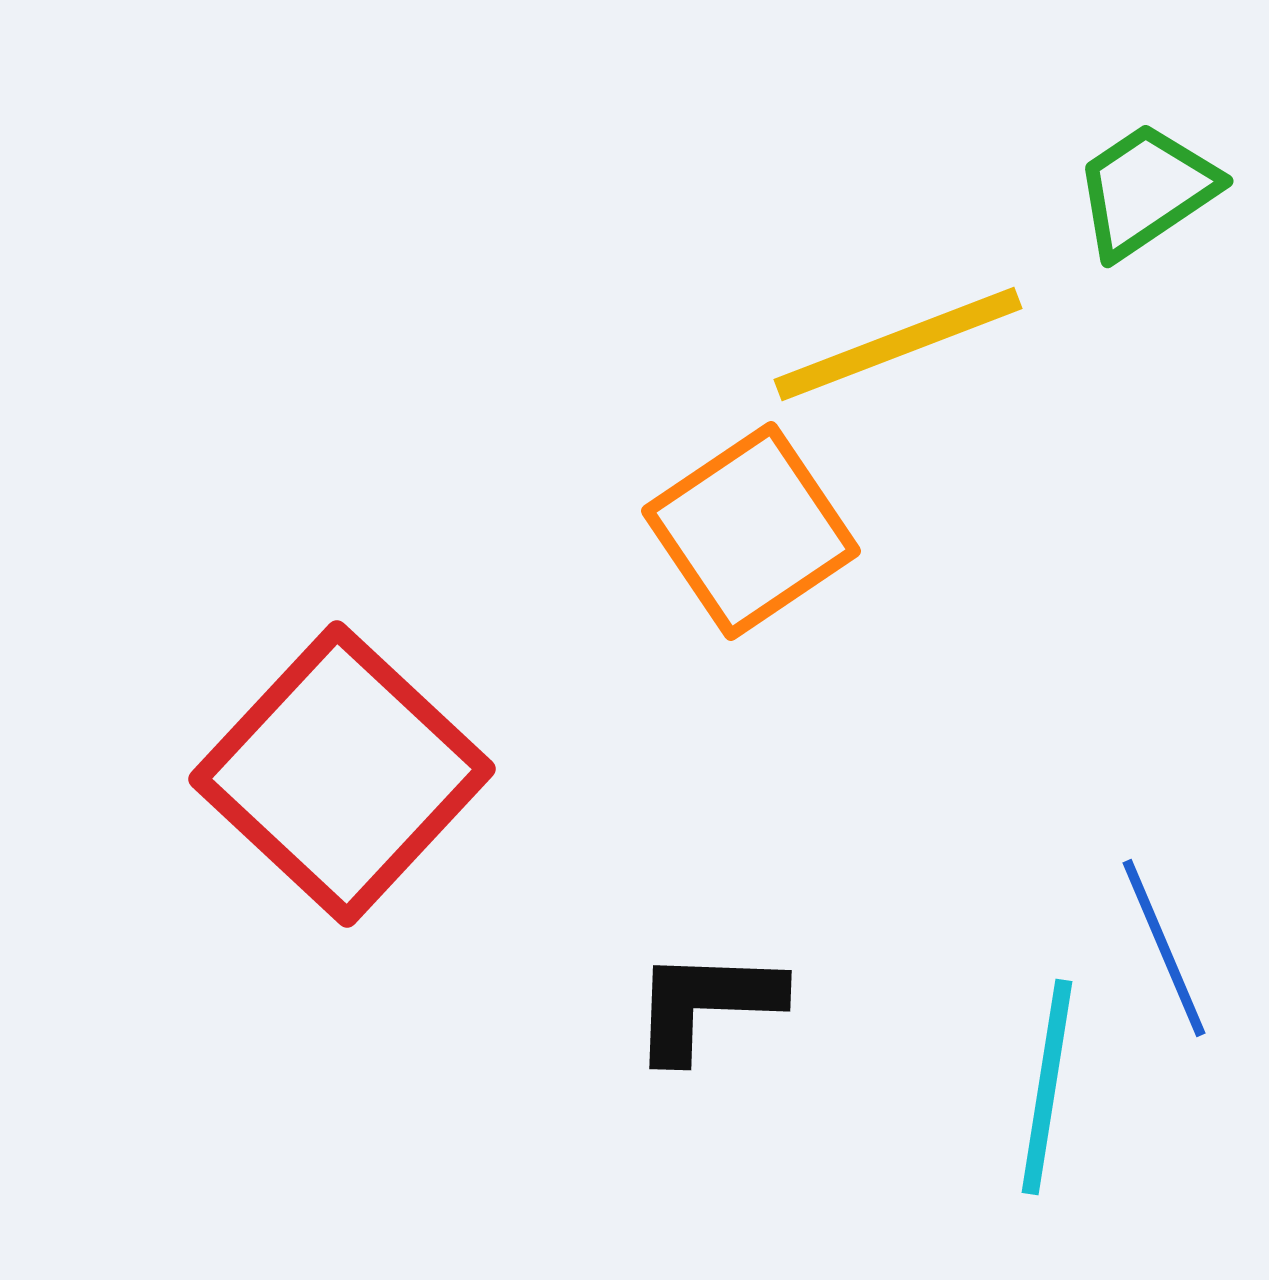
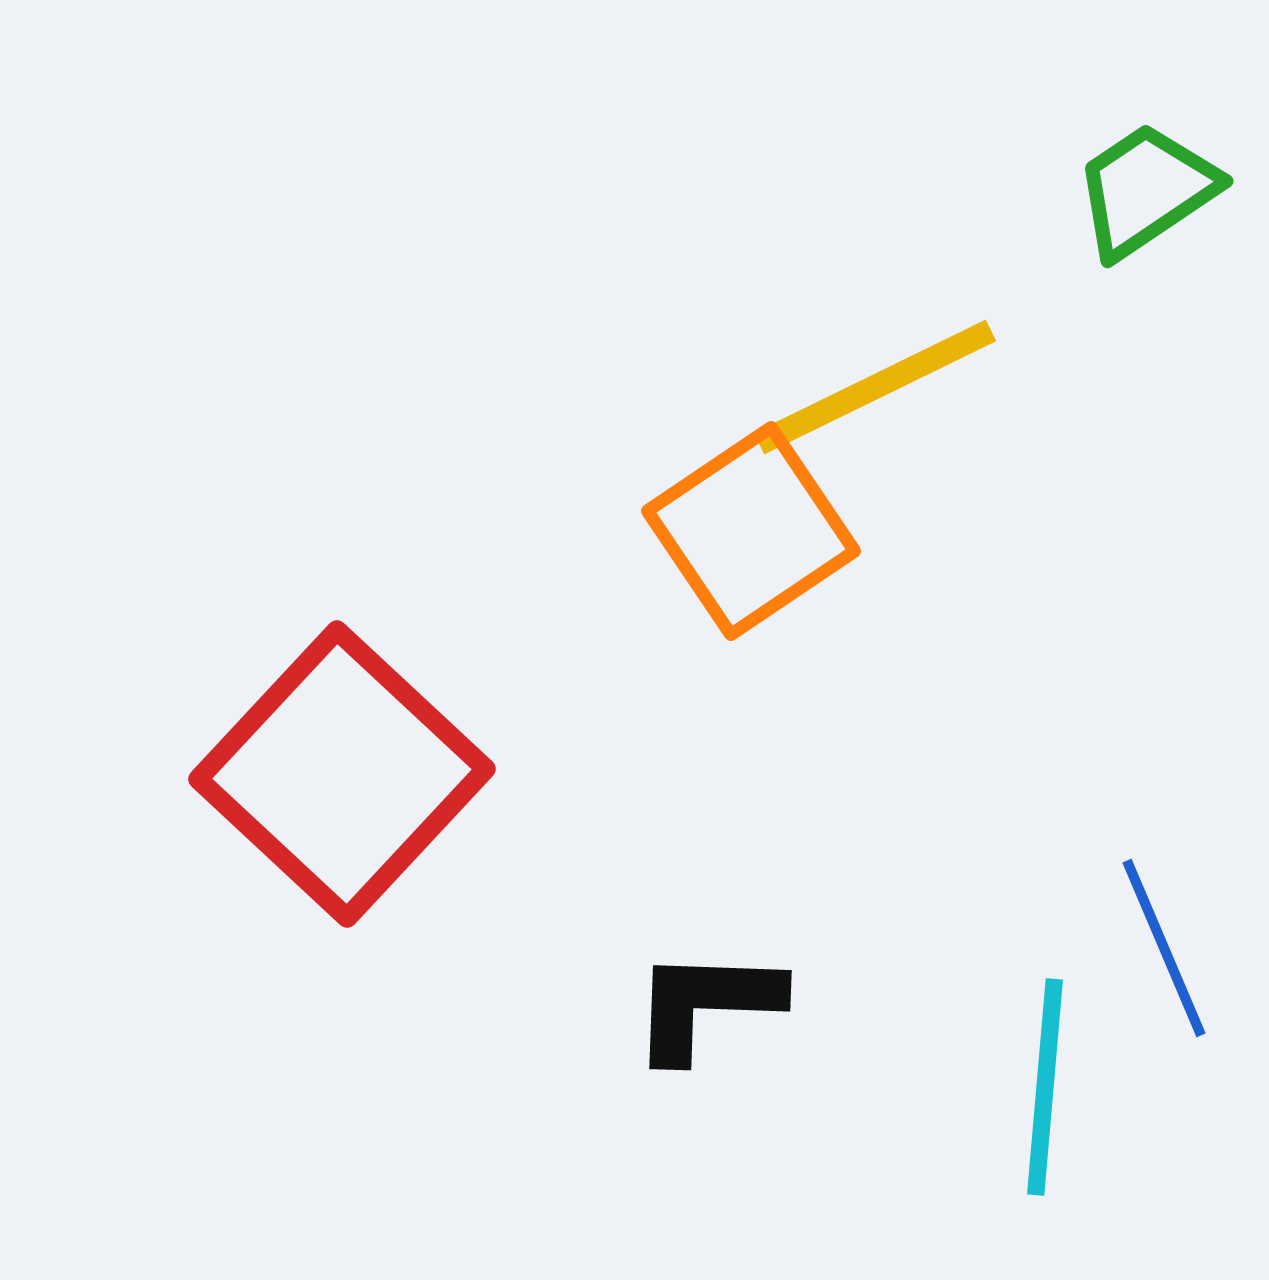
yellow line: moved 23 px left, 43 px down; rotated 5 degrees counterclockwise
cyan line: moved 2 px left; rotated 4 degrees counterclockwise
